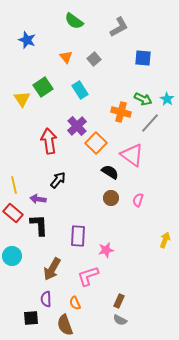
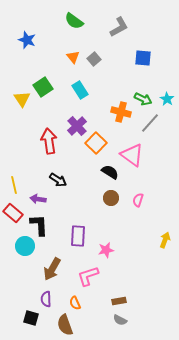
orange triangle: moved 7 px right
black arrow: rotated 84 degrees clockwise
cyan circle: moved 13 px right, 10 px up
brown rectangle: rotated 56 degrees clockwise
black square: rotated 21 degrees clockwise
